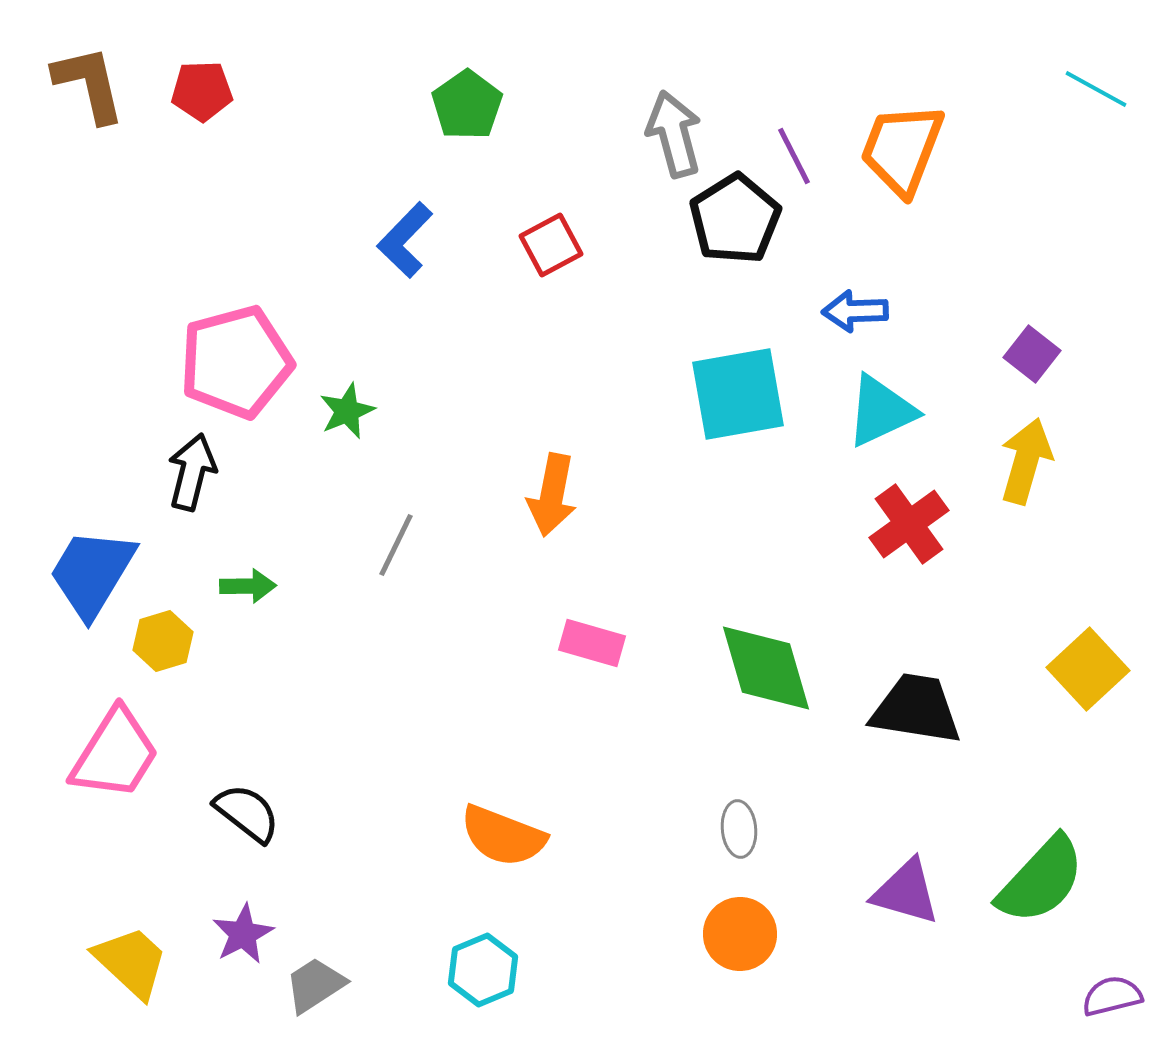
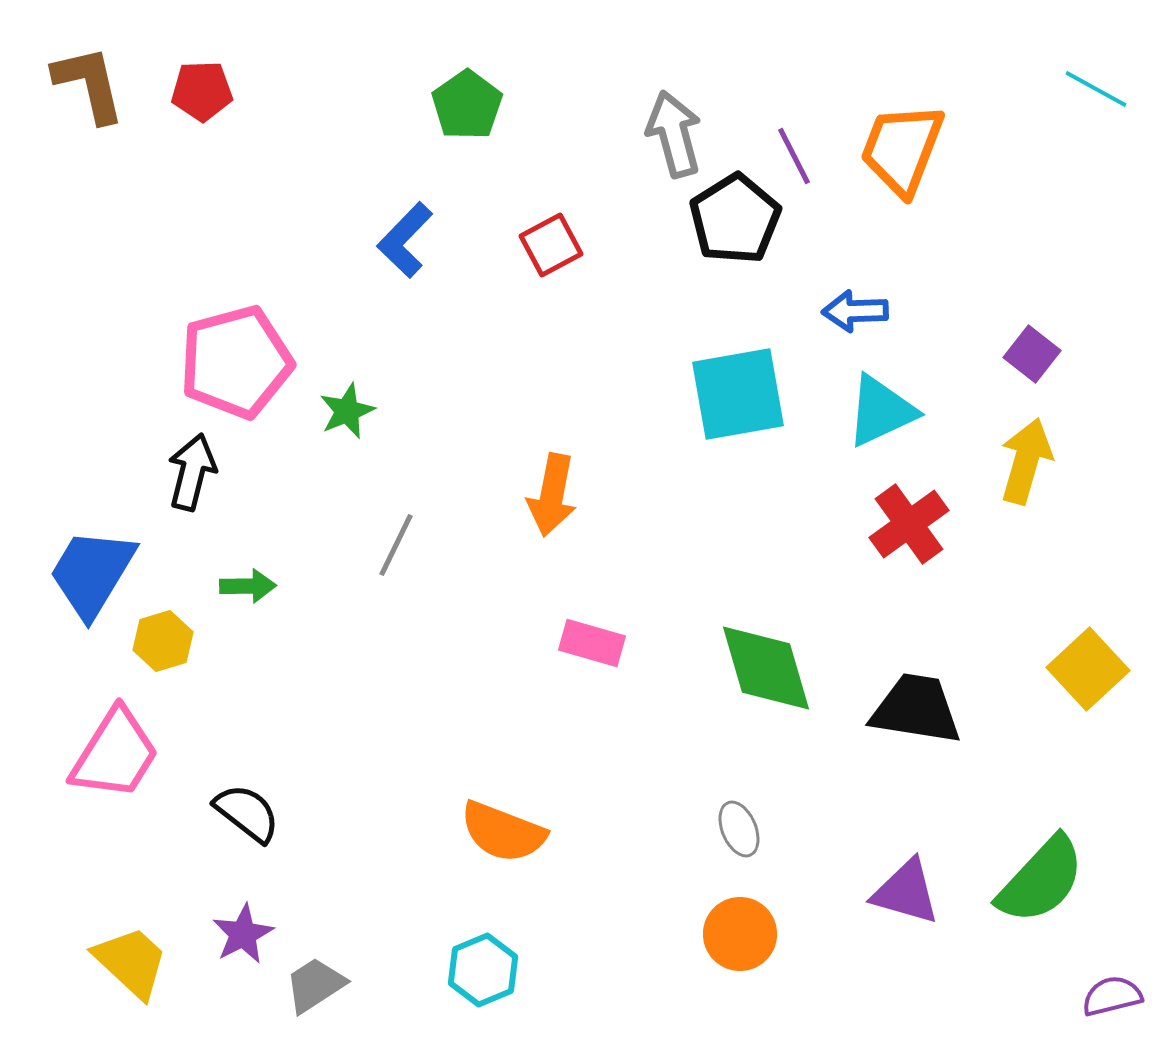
gray ellipse: rotated 18 degrees counterclockwise
orange semicircle: moved 4 px up
